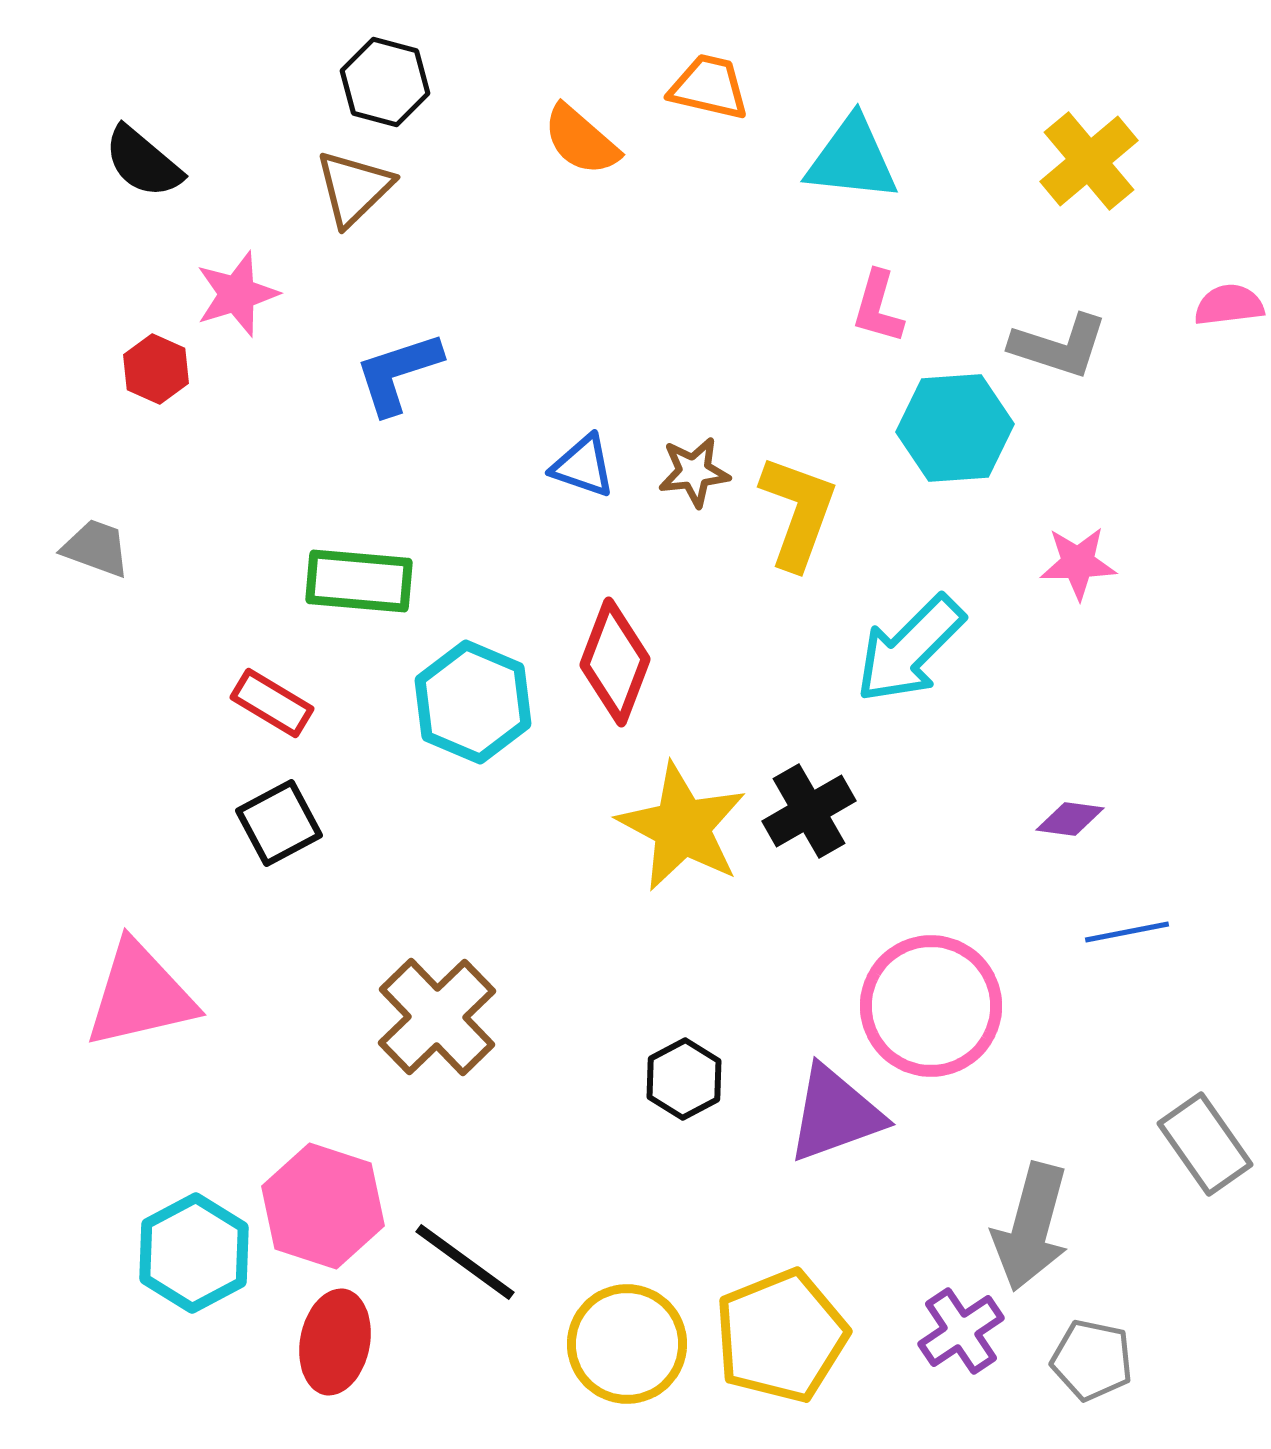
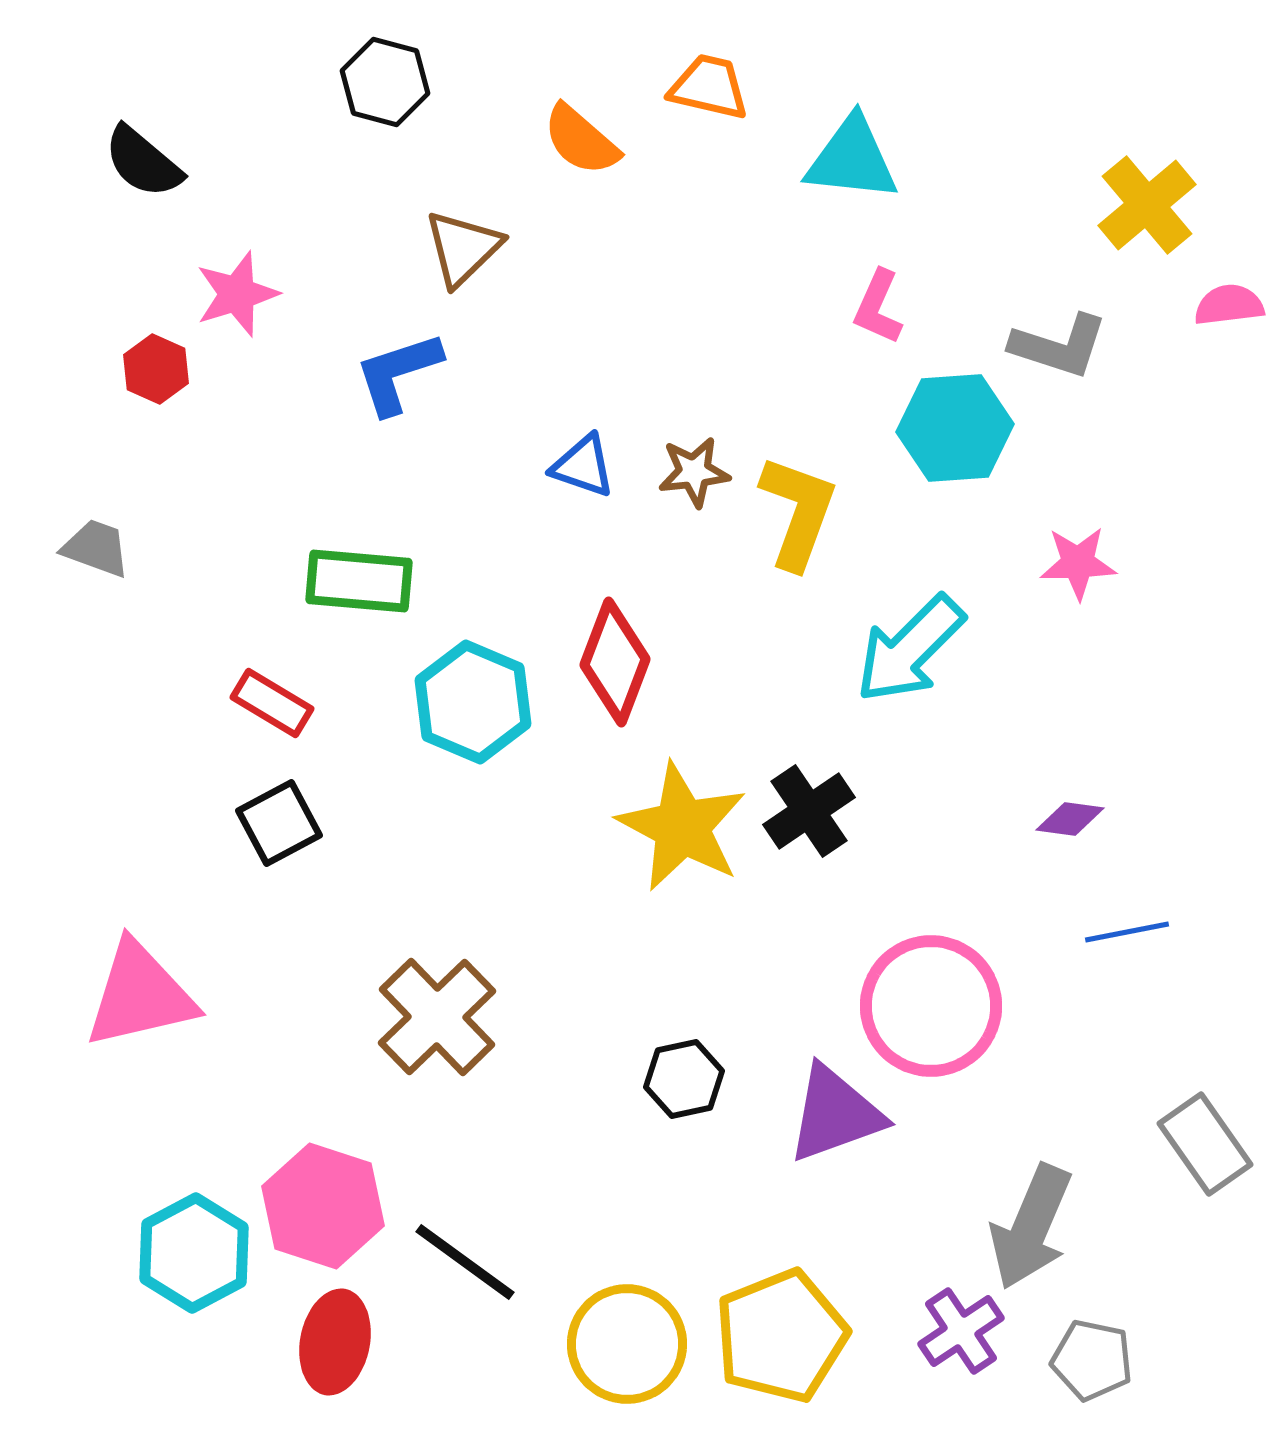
yellow cross at (1089, 161): moved 58 px right, 44 px down
brown triangle at (354, 188): moved 109 px right, 60 px down
pink L-shape at (878, 307): rotated 8 degrees clockwise
black cross at (809, 811): rotated 4 degrees counterclockwise
black hexagon at (684, 1079): rotated 16 degrees clockwise
gray arrow at (1031, 1227): rotated 8 degrees clockwise
